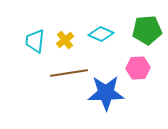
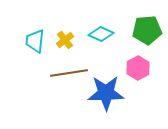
pink hexagon: rotated 25 degrees counterclockwise
